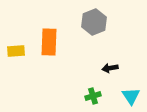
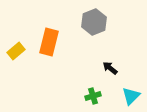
orange rectangle: rotated 12 degrees clockwise
yellow rectangle: rotated 36 degrees counterclockwise
black arrow: rotated 49 degrees clockwise
cyan triangle: rotated 18 degrees clockwise
